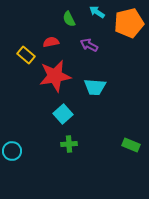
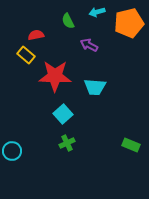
cyan arrow: rotated 49 degrees counterclockwise
green semicircle: moved 1 px left, 2 px down
red semicircle: moved 15 px left, 7 px up
red star: rotated 12 degrees clockwise
green cross: moved 2 px left, 1 px up; rotated 21 degrees counterclockwise
